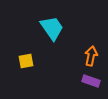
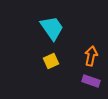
yellow square: moved 25 px right; rotated 14 degrees counterclockwise
